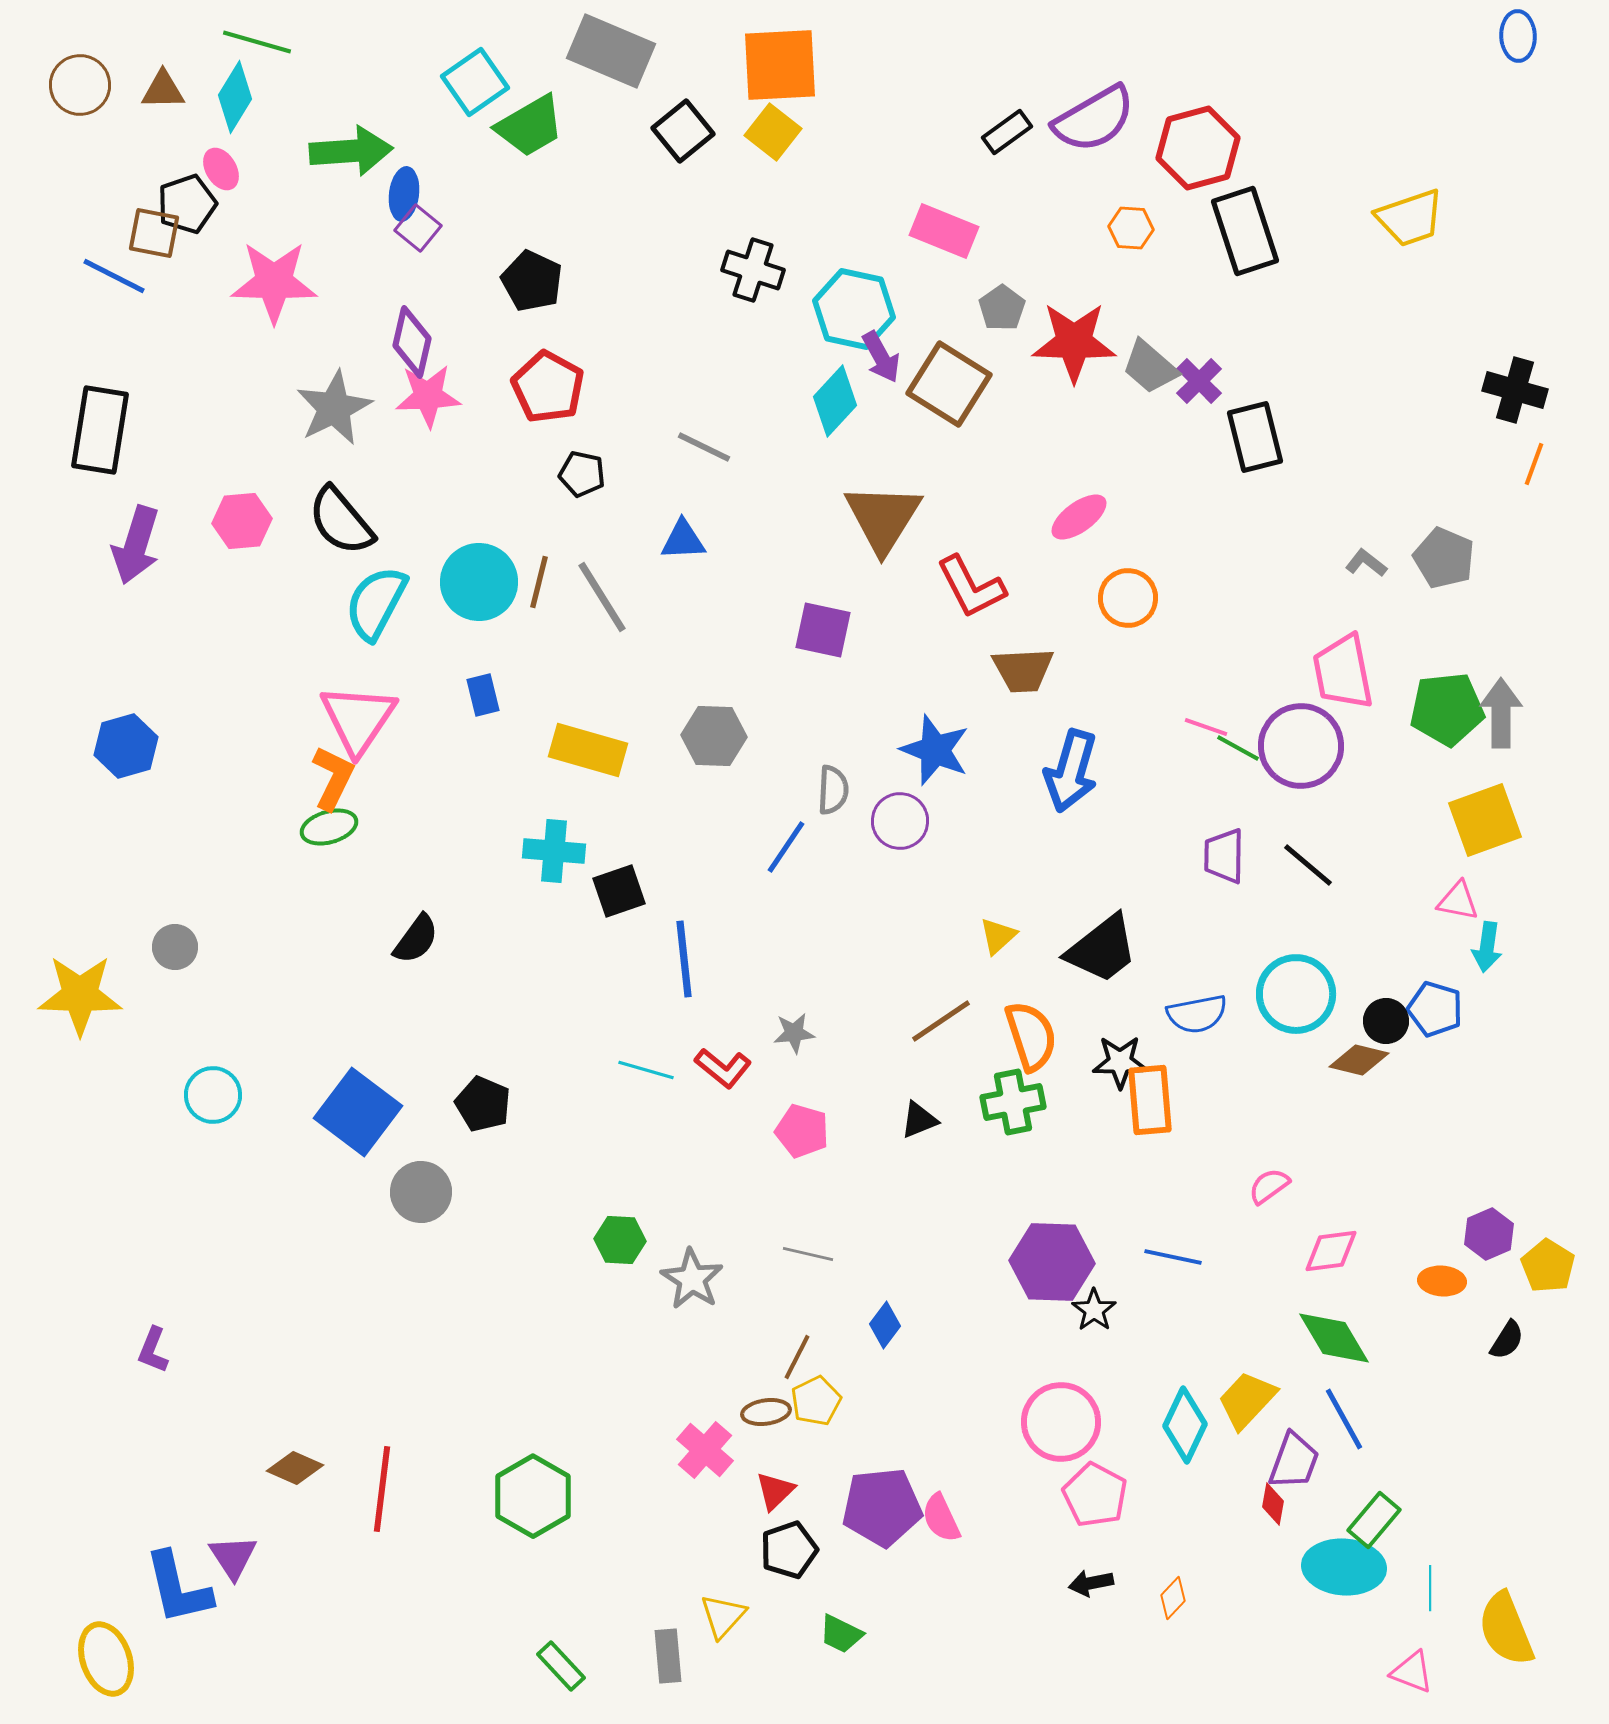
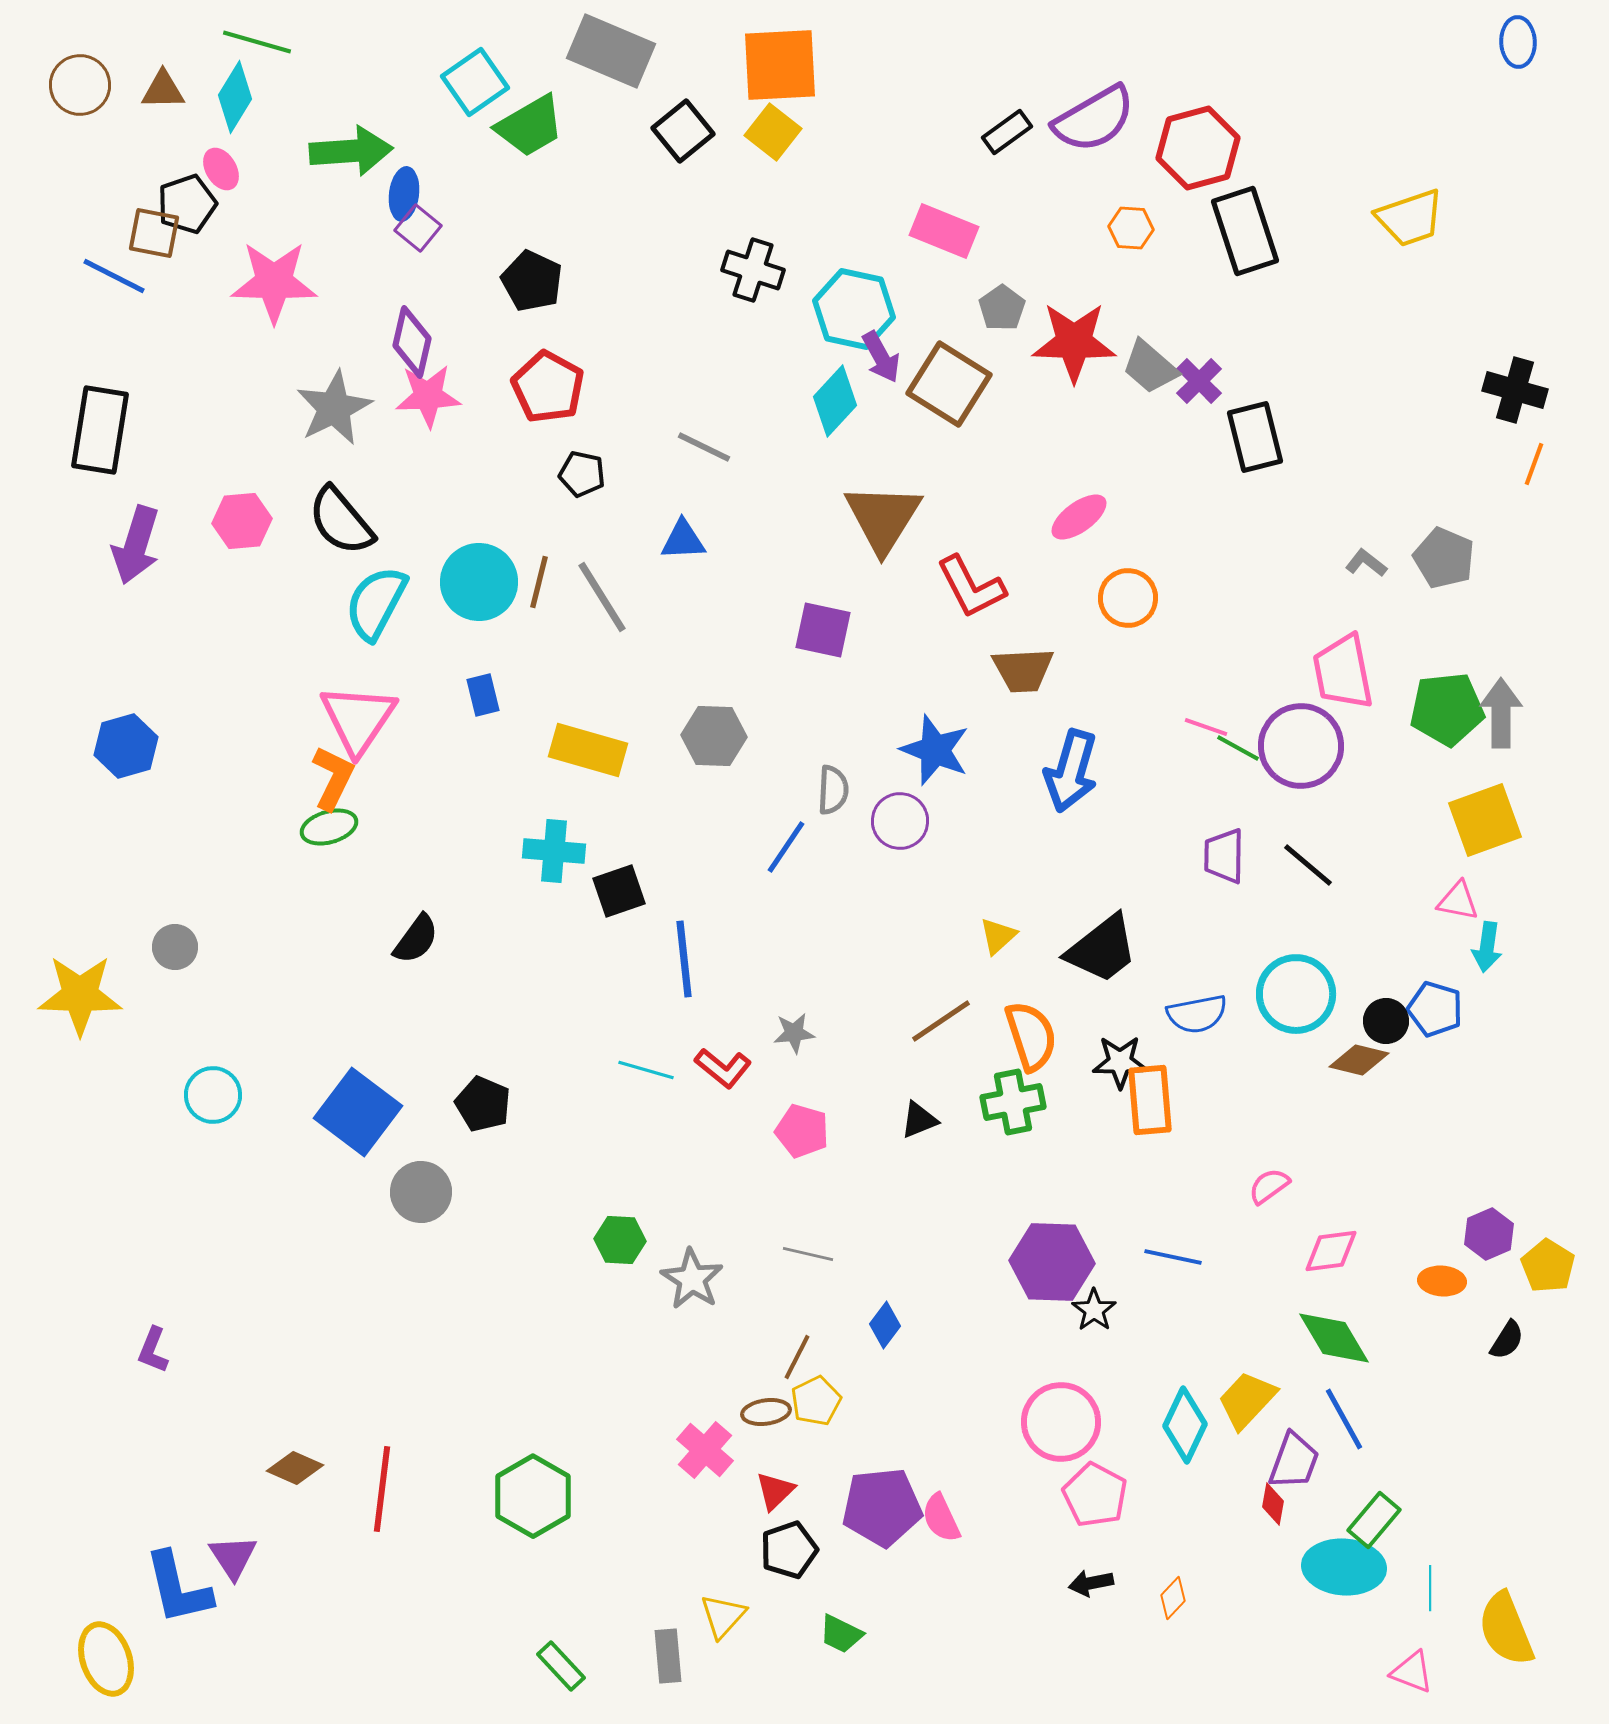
blue ellipse at (1518, 36): moved 6 px down
